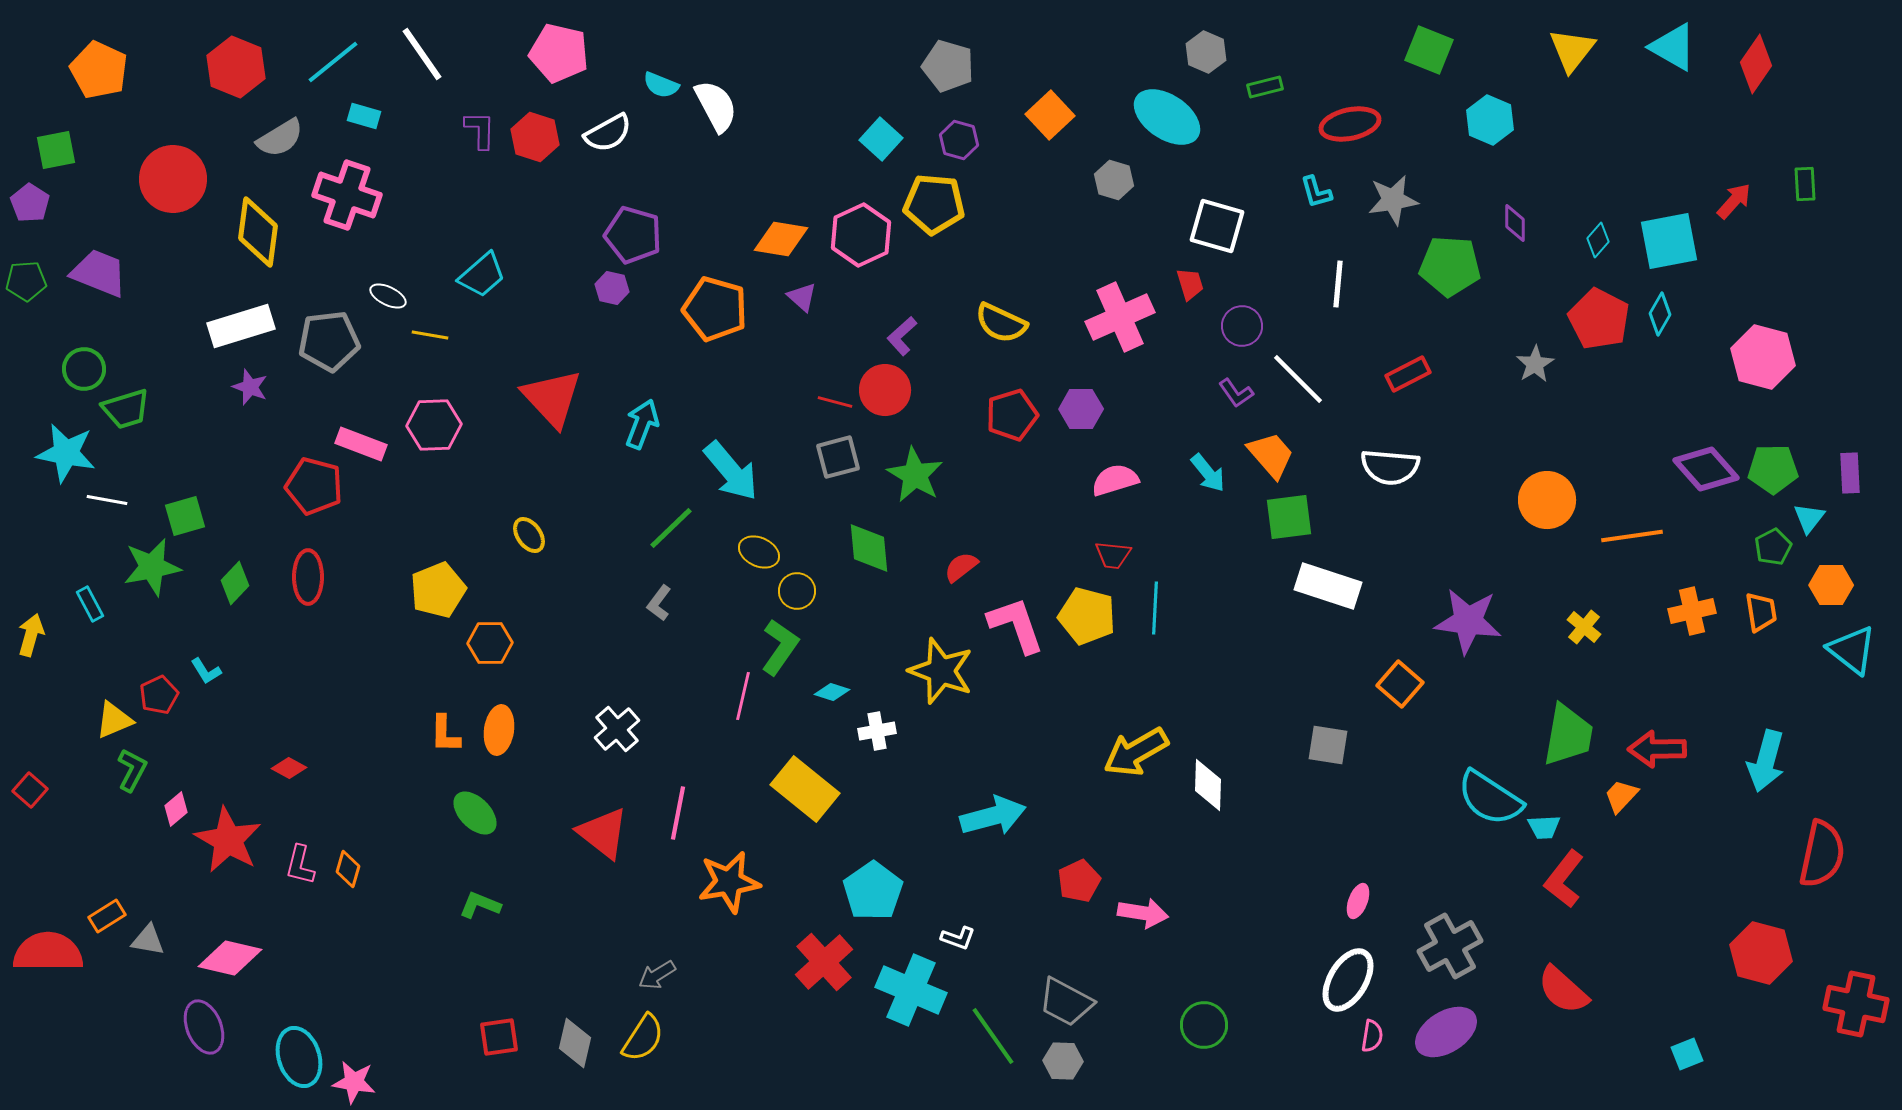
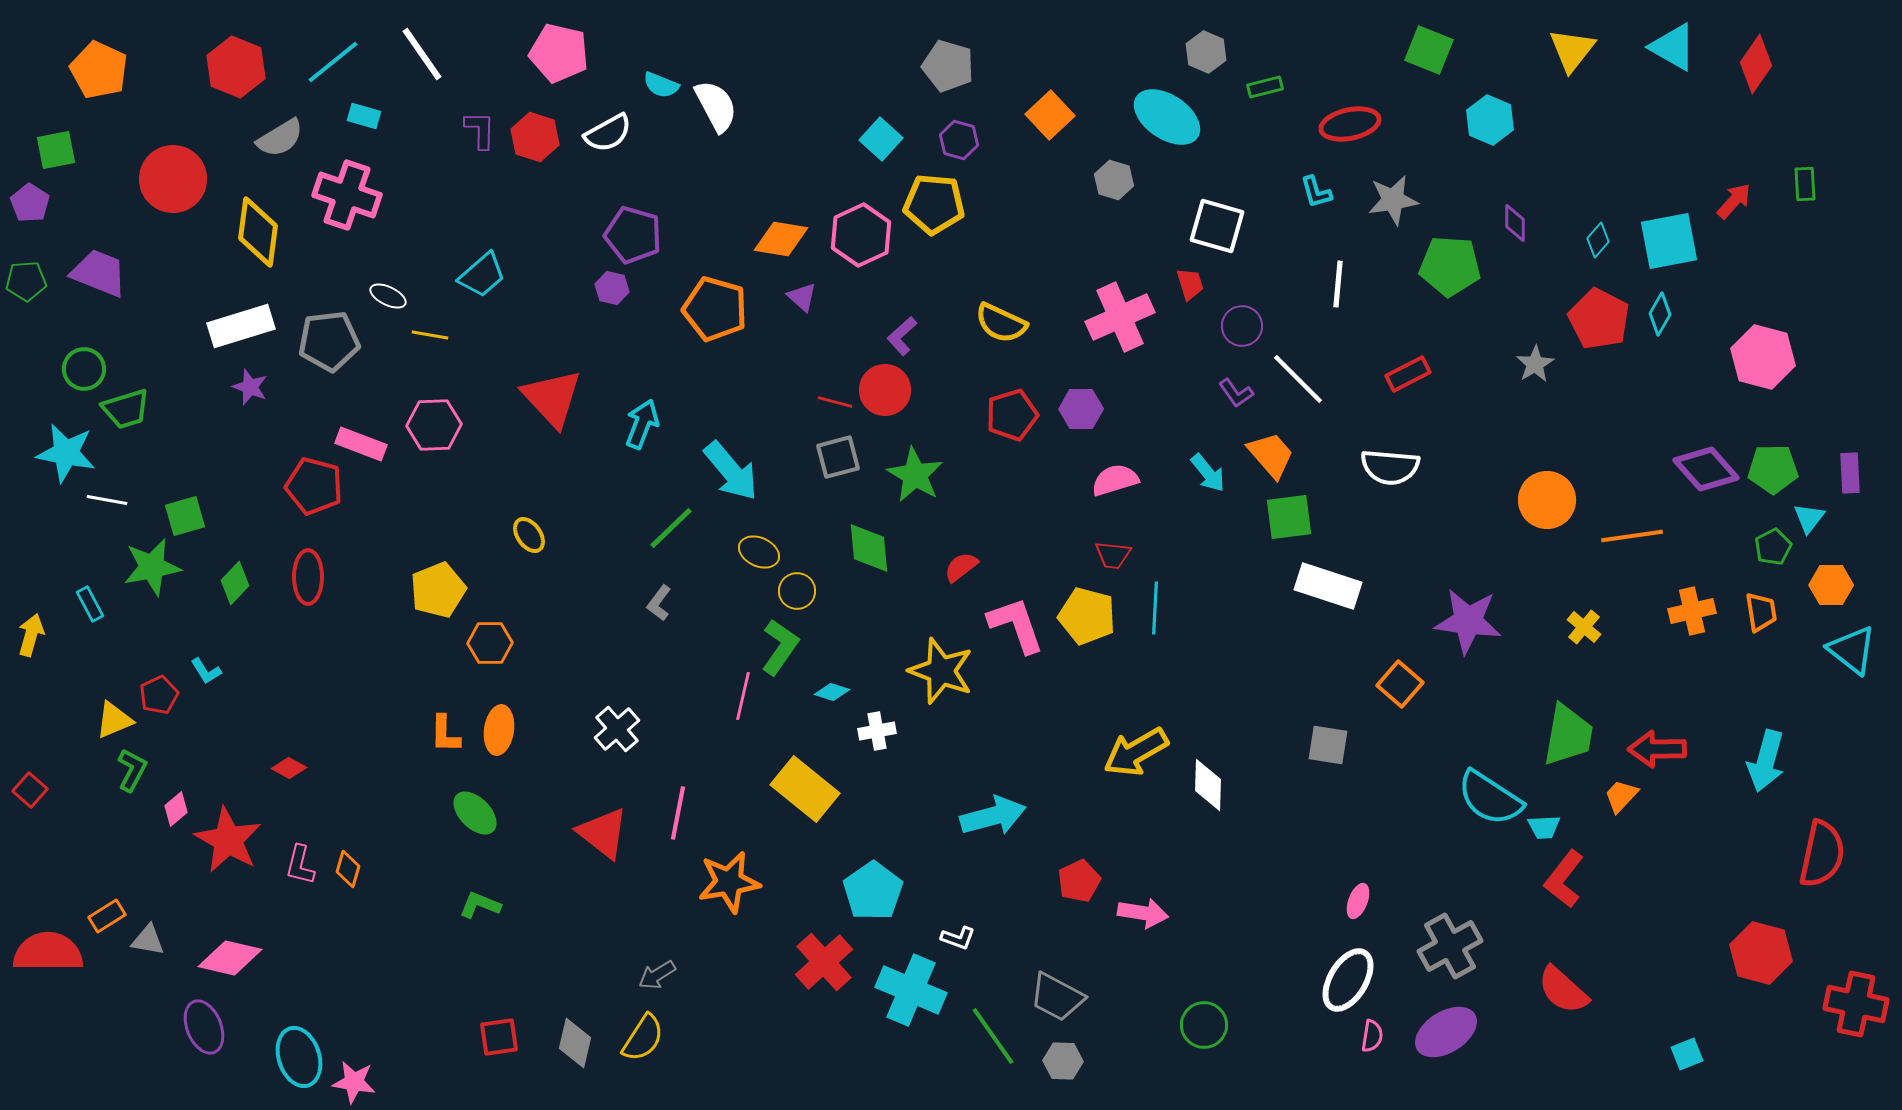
gray trapezoid at (1066, 1002): moved 9 px left, 5 px up
